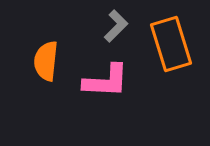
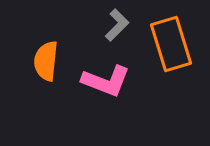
gray L-shape: moved 1 px right, 1 px up
pink L-shape: rotated 18 degrees clockwise
